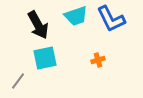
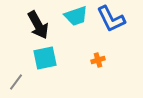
gray line: moved 2 px left, 1 px down
